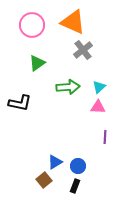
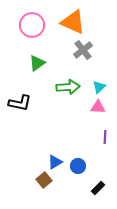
black rectangle: moved 23 px right, 2 px down; rotated 24 degrees clockwise
